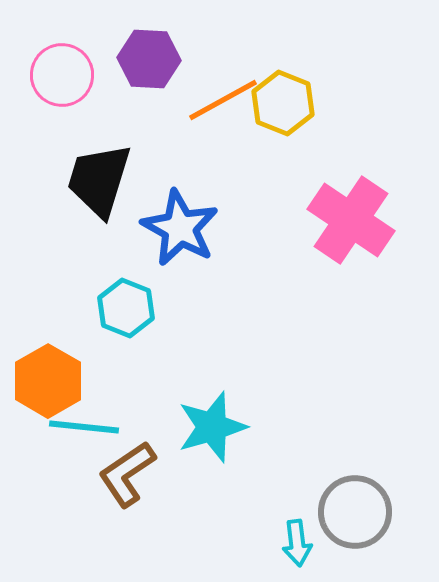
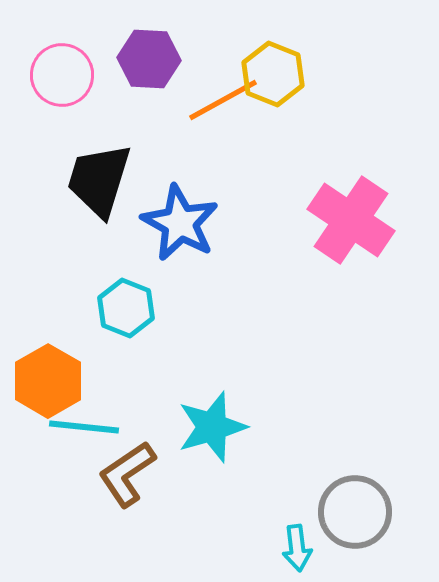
yellow hexagon: moved 10 px left, 29 px up
blue star: moved 5 px up
cyan arrow: moved 5 px down
